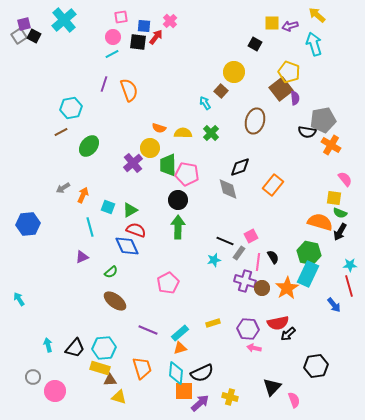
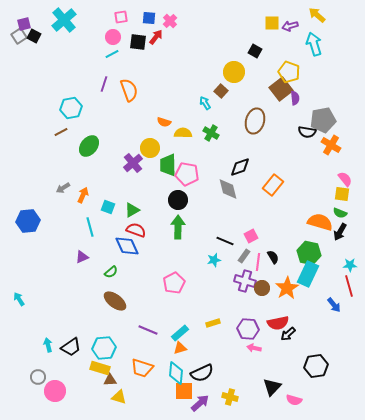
blue square at (144, 26): moved 5 px right, 8 px up
black square at (255, 44): moved 7 px down
orange semicircle at (159, 128): moved 5 px right, 6 px up
green cross at (211, 133): rotated 14 degrees counterclockwise
yellow square at (334, 198): moved 8 px right, 4 px up
green triangle at (130, 210): moved 2 px right
blue hexagon at (28, 224): moved 3 px up
gray rectangle at (239, 253): moved 5 px right, 3 px down
pink pentagon at (168, 283): moved 6 px right
black trapezoid at (75, 348): moved 4 px left, 1 px up; rotated 15 degrees clockwise
orange trapezoid at (142, 368): rotated 125 degrees clockwise
gray circle at (33, 377): moved 5 px right
pink semicircle at (294, 400): rotated 126 degrees clockwise
